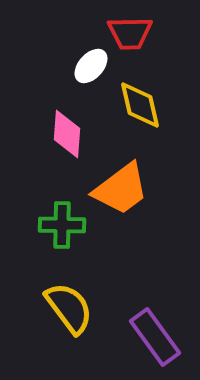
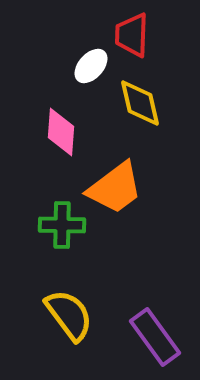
red trapezoid: moved 2 px right, 2 px down; rotated 93 degrees clockwise
yellow diamond: moved 2 px up
pink diamond: moved 6 px left, 2 px up
orange trapezoid: moved 6 px left, 1 px up
yellow semicircle: moved 7 px down
